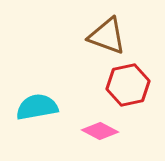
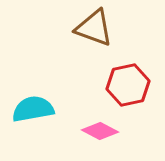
brown triangle: moved 13 px left, 8 px up
cyan semicircle: moved 4 px left, 2 px down
